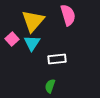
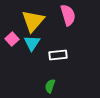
white rectangle: moved 1 px right, 4 px up
